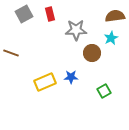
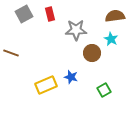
cyan star: moved 1 px down; rotated 16 degrees counterclockwise
blue star: rotated 16 degrees clockwise
yellow rectangle: moved 1 px right, 3 px down
green square: moved 1 px up
